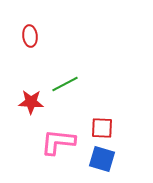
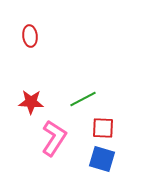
green line: moved 18 px right, 15 px down
red square: moved 1 px right
pink L-shape: moved 4 px left, 4 px up; rotated 117 degrees clockwise
